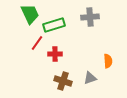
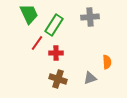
green trapezoid: moved 1 px left
green rectangle: rotated 40 degrees counterclockwise
red cross: moved 1 px right, 1 px up
orange semicircle: moved 1 px left, 1 px down
brown cross: moved 5 px left, 2 px up
